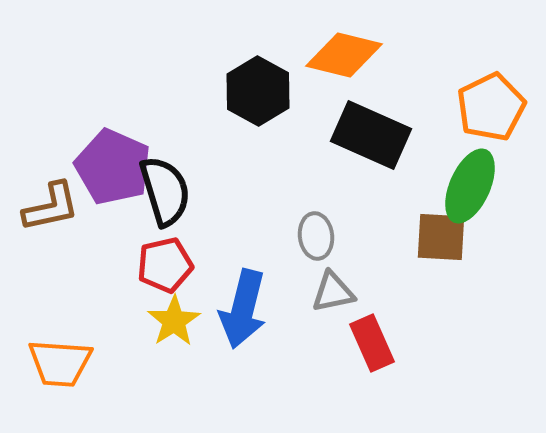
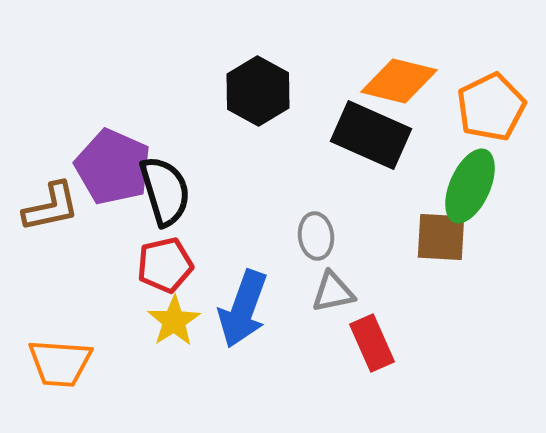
orange diamond: moved 55 px right, 26 px down
blue arrow: rotated 6 degrees clockwise
